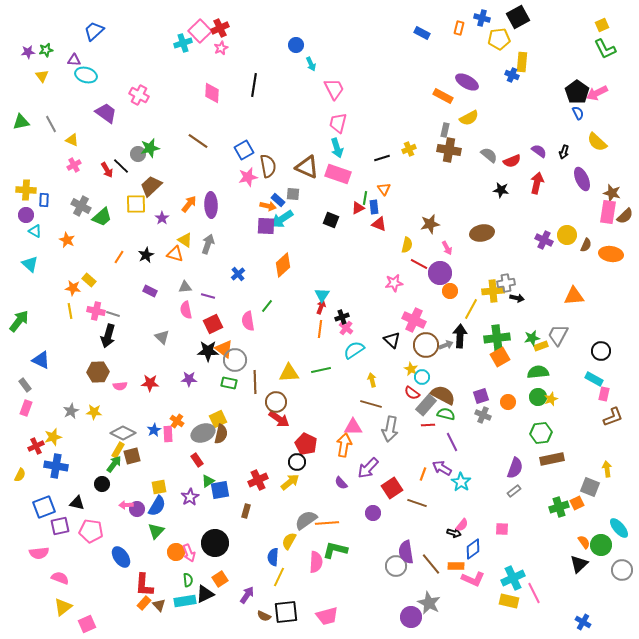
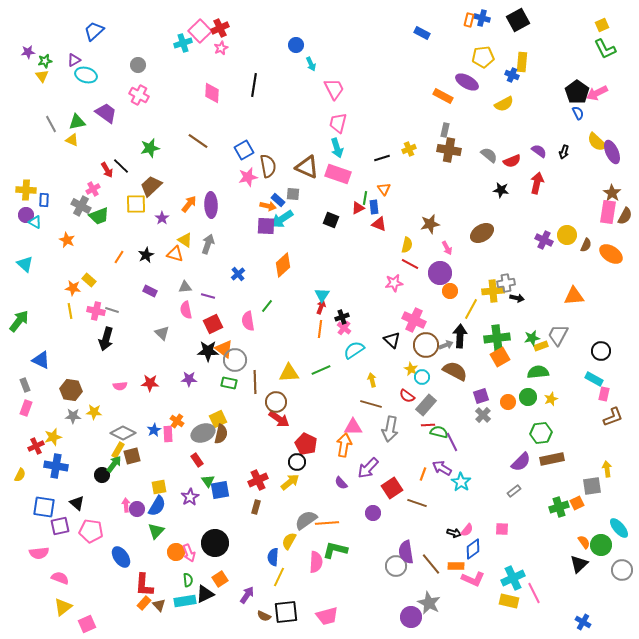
black square at (518, 17): moved 3 px down
orange rectangle at (459, 28): moved 10 px right, 8 px up
yellow pentagon at (499, 39): moved 16 px left, 18 px down
green star at (46, 50): moved 1 px left, 11 px down
purple triangle at (74, 60): rotated 32 degrees counterclockwise
yellow semicircle at (469, 118): moved 35 px right, 14 px up
green triangle at (21, 122): moved 56 px right
gray circle at (138, 154): moved 89 px up
pink cross at (74, 165): moved 19 px right, 24 px down
purple ellipse at (582, 179): moved 30 px right, 27 px up
brown star at (612, 193): rotated 18 degrees clockwise
brown semicircle at (625, 216): rotated 18 degrees counterclockwise
green trapezoid at (102, 217): moved 3 px left, 1 px up; rotated 20 degrees clockwise
cyan triangle at (35, 231): moved 9 px up
brown ellipse at (482, 233): rotated 20 degrees counterclockwise
orange ellipse at (611, 254): rotated 25 degrees clockwise
cyan triangle at (30, 264): moved 5 px left
red line at (419, 264): moved 9 px left
gray line at (113, 314): moved 1 px left, 4 px up
pink cross at (346, 328): moved 2 px left
black arrow at (108, 336): moved 2 px left, 3 px down
gray triangle at (162, 337): moved 4 px up
green line at (321, 370): rotated 12 degrees counterclockwise
brown hexagon at (98, 372): moved 27 px left, 18 px down; rotated 10 degrees clockwise
gray rectangle at (25, 385): rotated 16 degrees clockwise
red semicircle at (412, 393): moved 5 px left, 3 px down
brown semicircle at (443, 395): moved 12 px right, 24 px up
green circle at (538, 397): moved 10 px left
gray star at (71, 411): moved 2 px right, 5 px down; rotated 28 degrees clockwise
green semicircle at (446, 414): moved 7 px left, 18 px down
gray cross at (483, 415): rotated 21 degrees clockwise
purple semicircle at (515, 468): moved 6 px right, 6 px up; rotated 25 degrees clockwise
green triangle at (208, 481): rotated 32 degrees counterclockwise
black circle at (102, 484): moved 9 px up
gray square at (590, 487): moved 2 px right, 1 px up; rotated 30 degrees counterclockwise
black triangle at (77, 503): rotated 28 degrees clockwise
pink arrow at (126, 505): rotated 88 degrees clockwise
blue square at (44, 507): rotated 30 degrees clockwise
brown rectangle at (246, 511): moved 10 px right, 4 px up
pink semicircle at (462, 525): moved 5 px right, 5 px down
